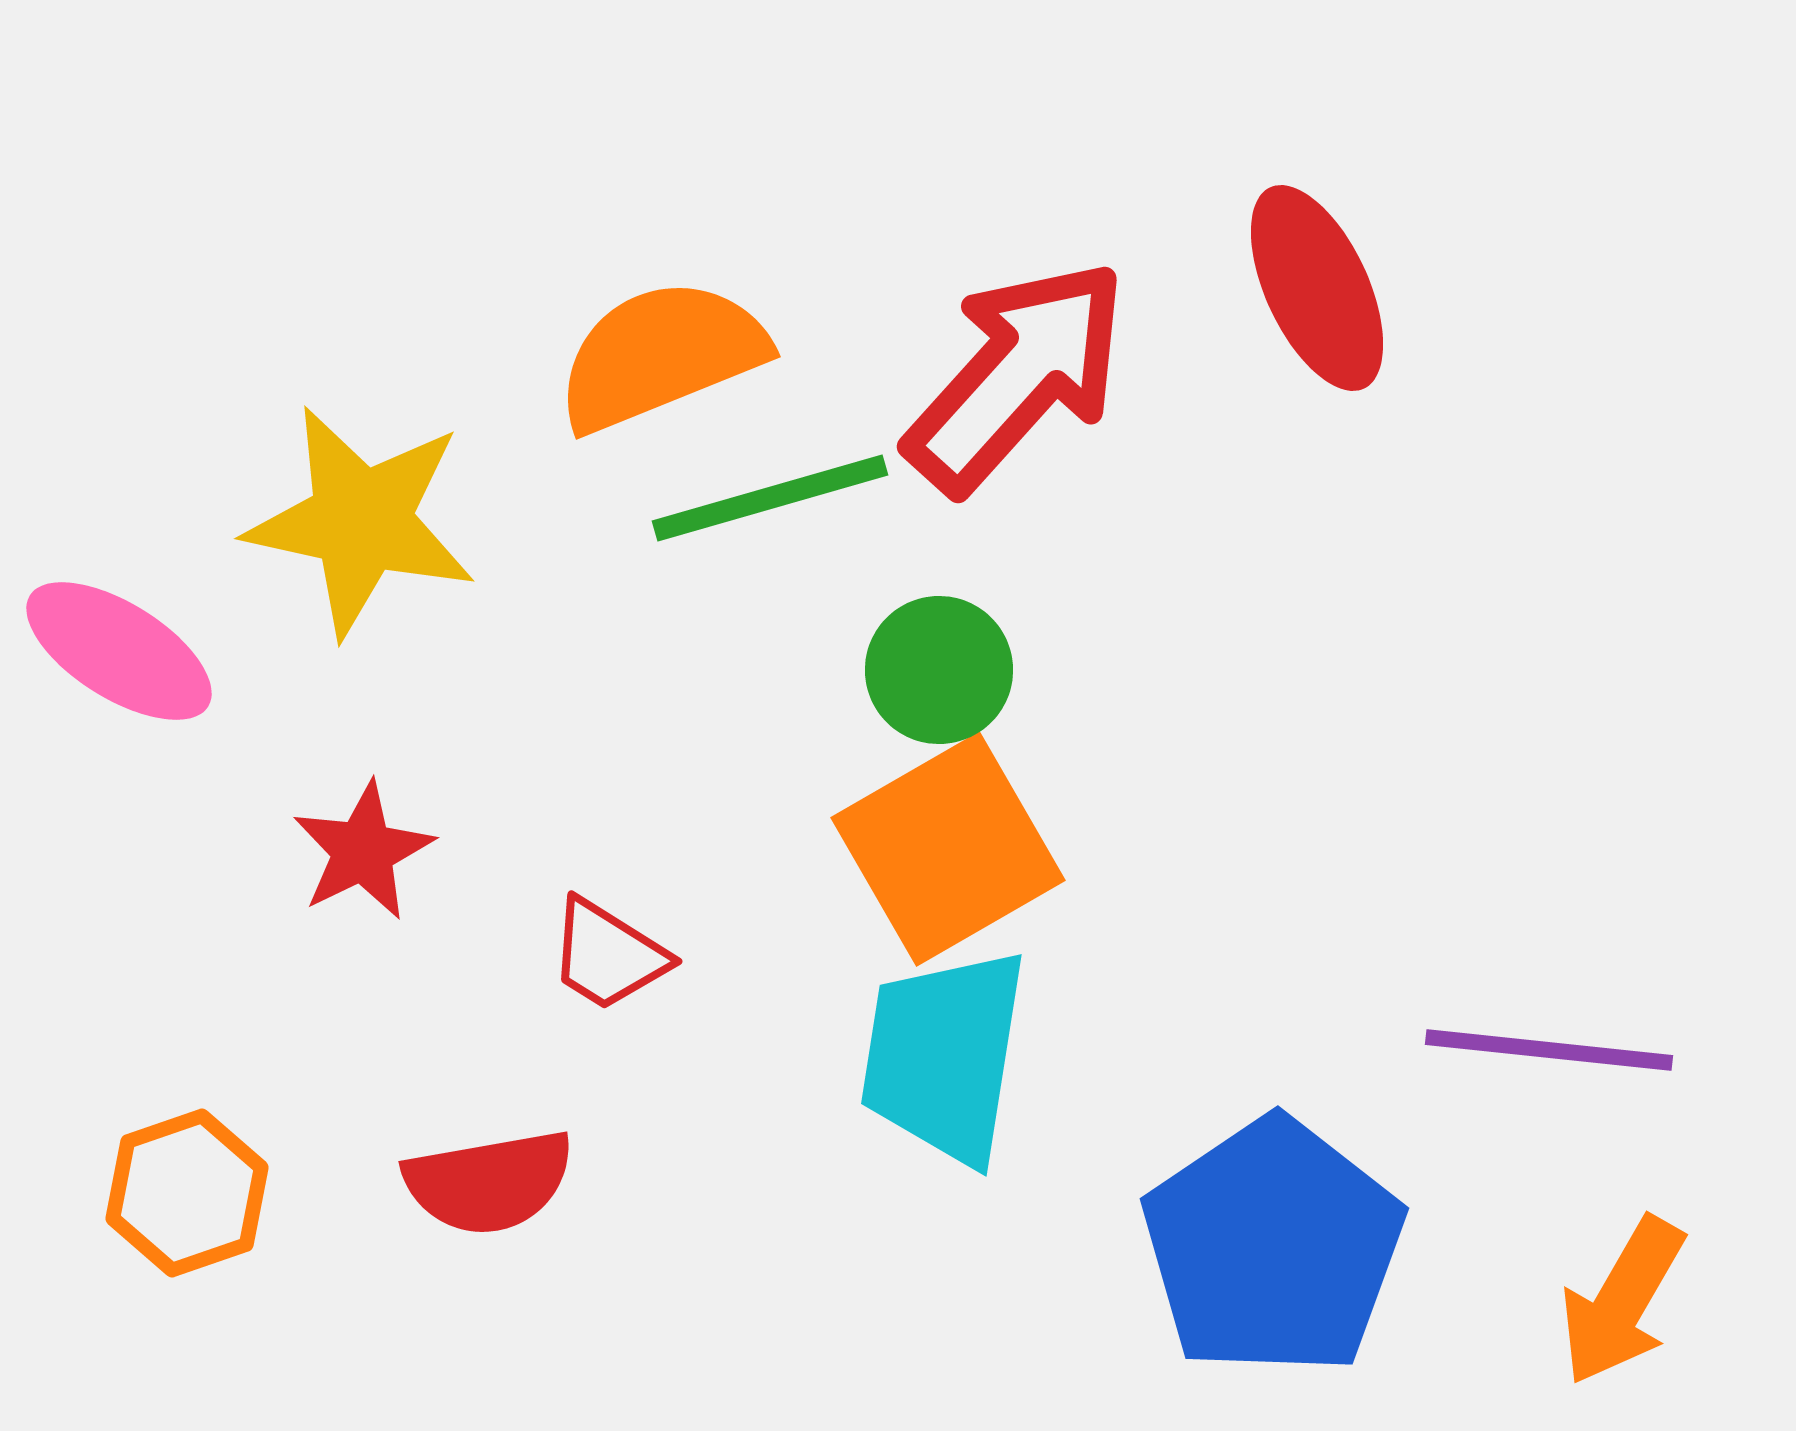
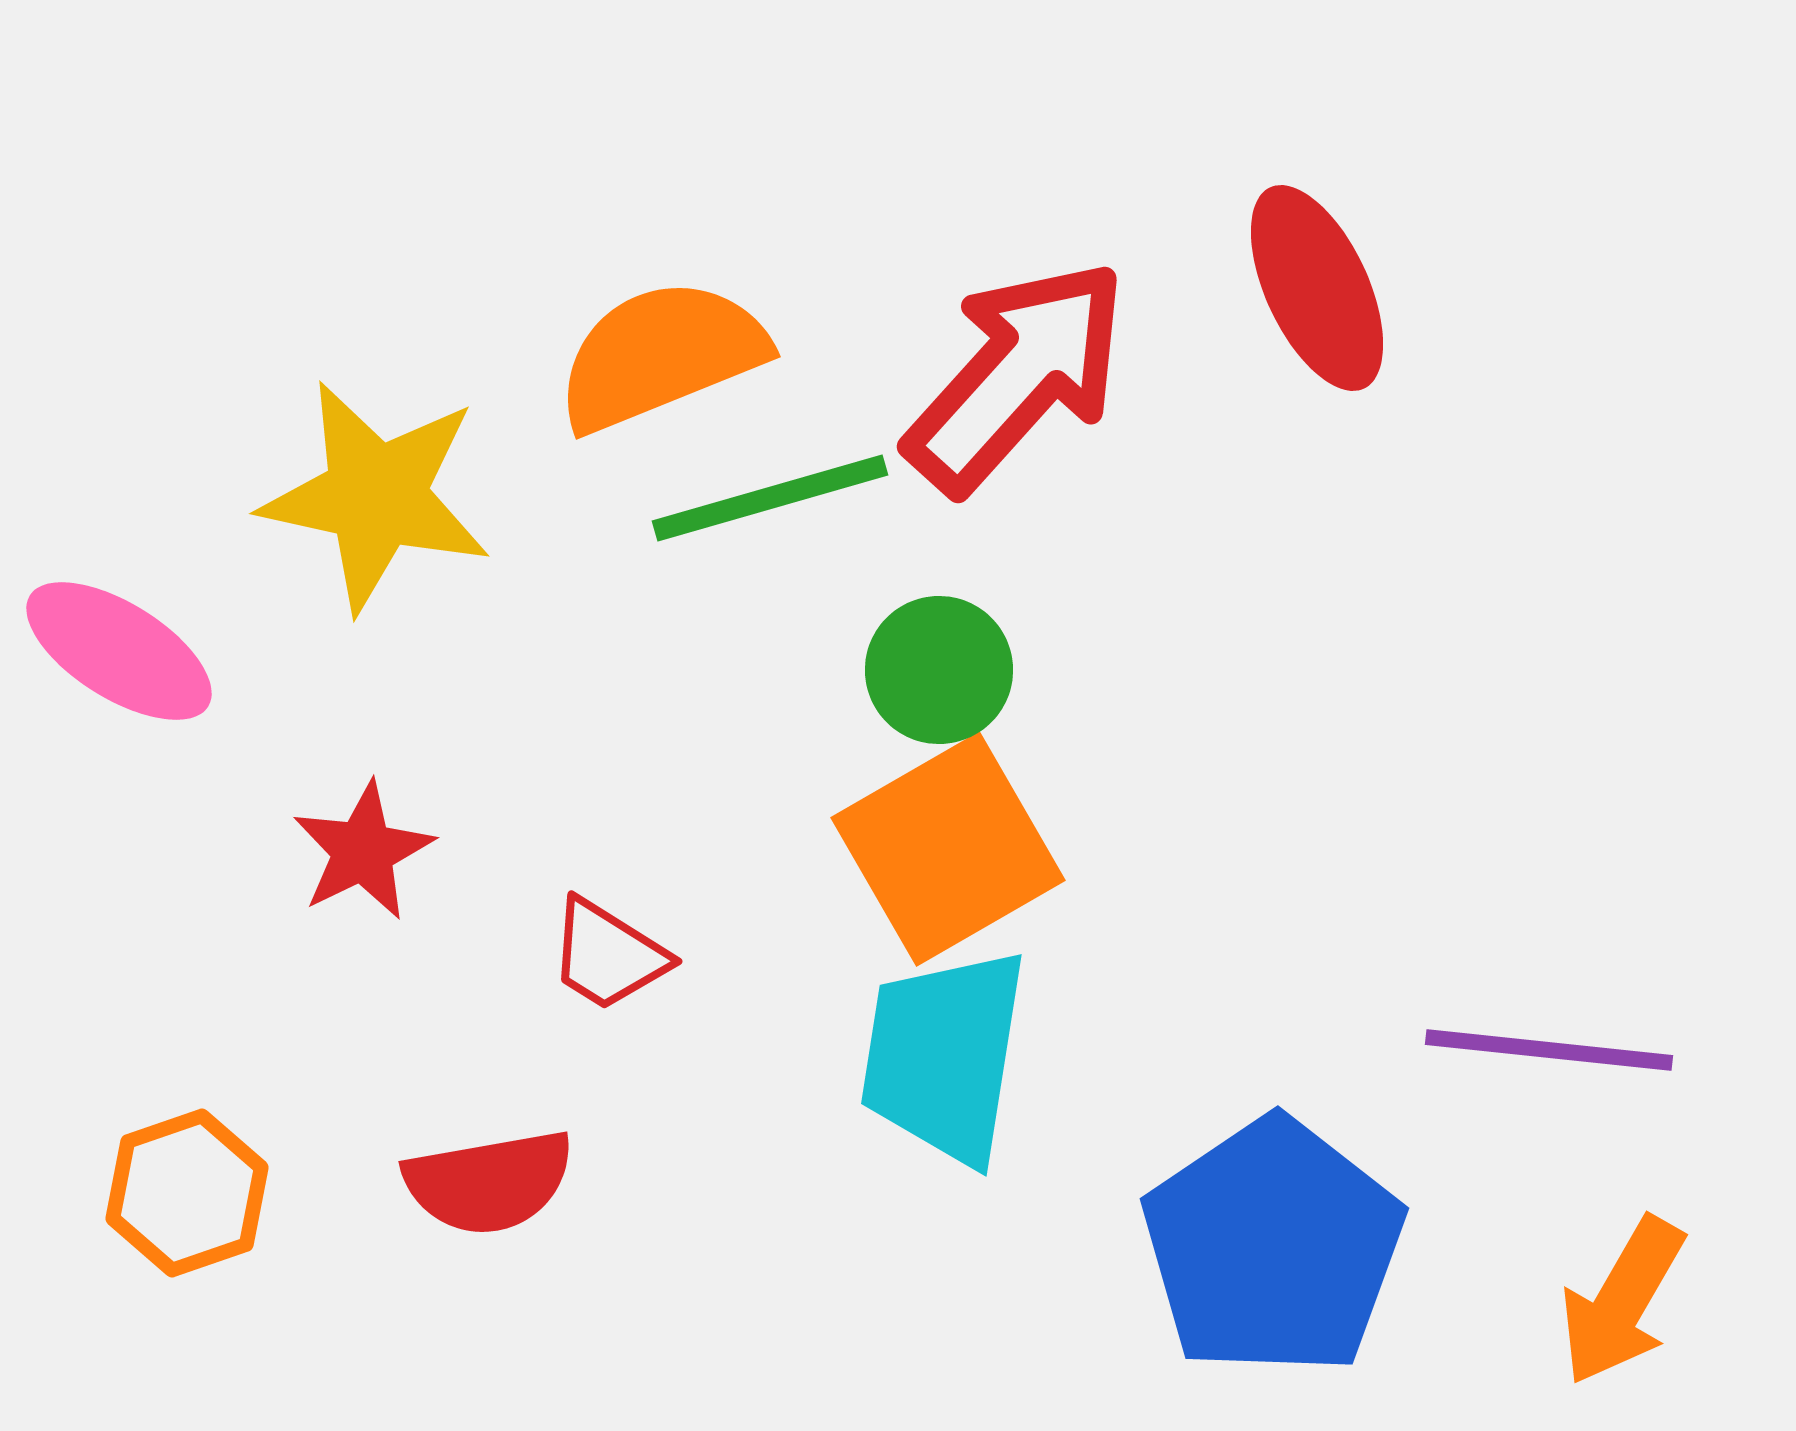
yellow star: moved 15 px right, 25 px up
